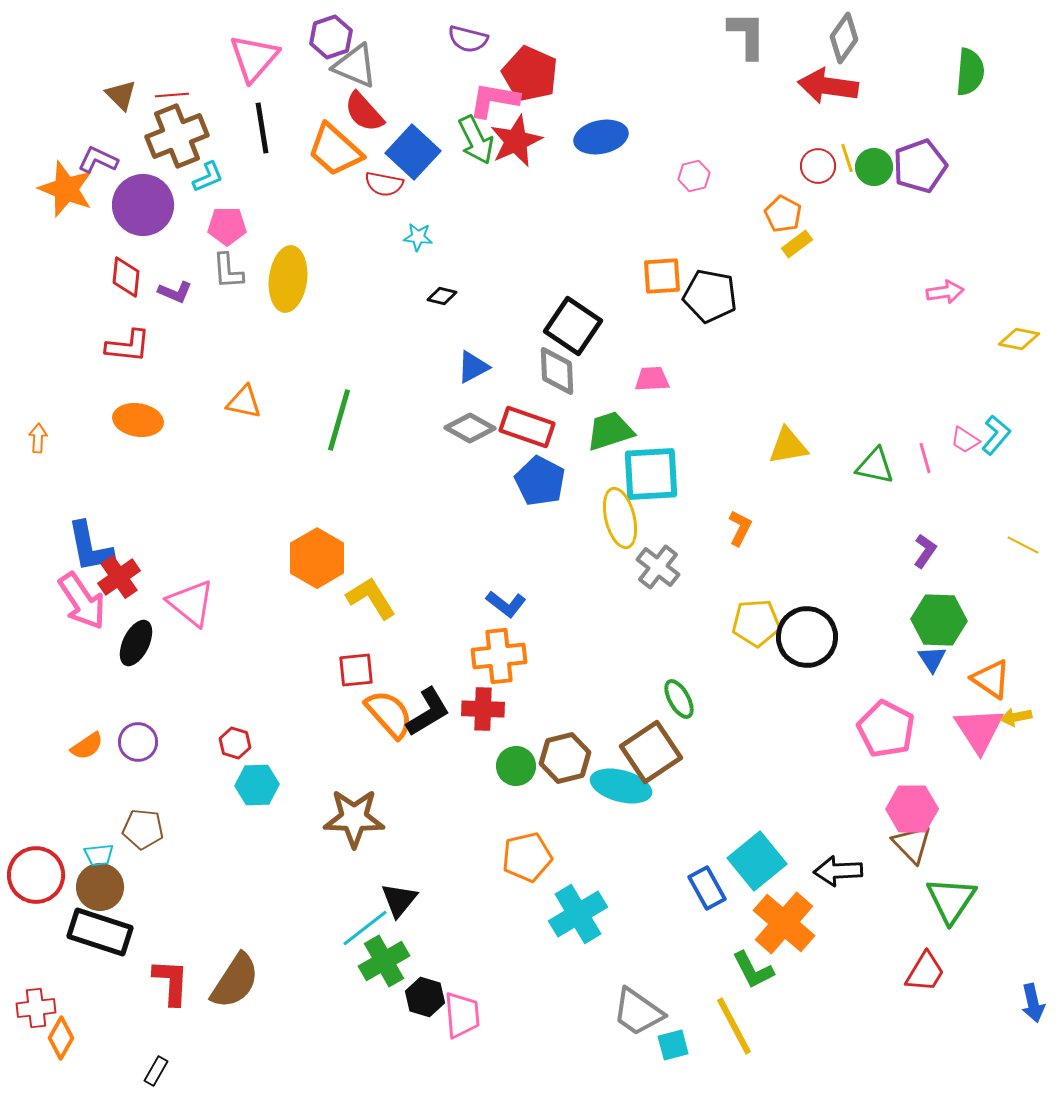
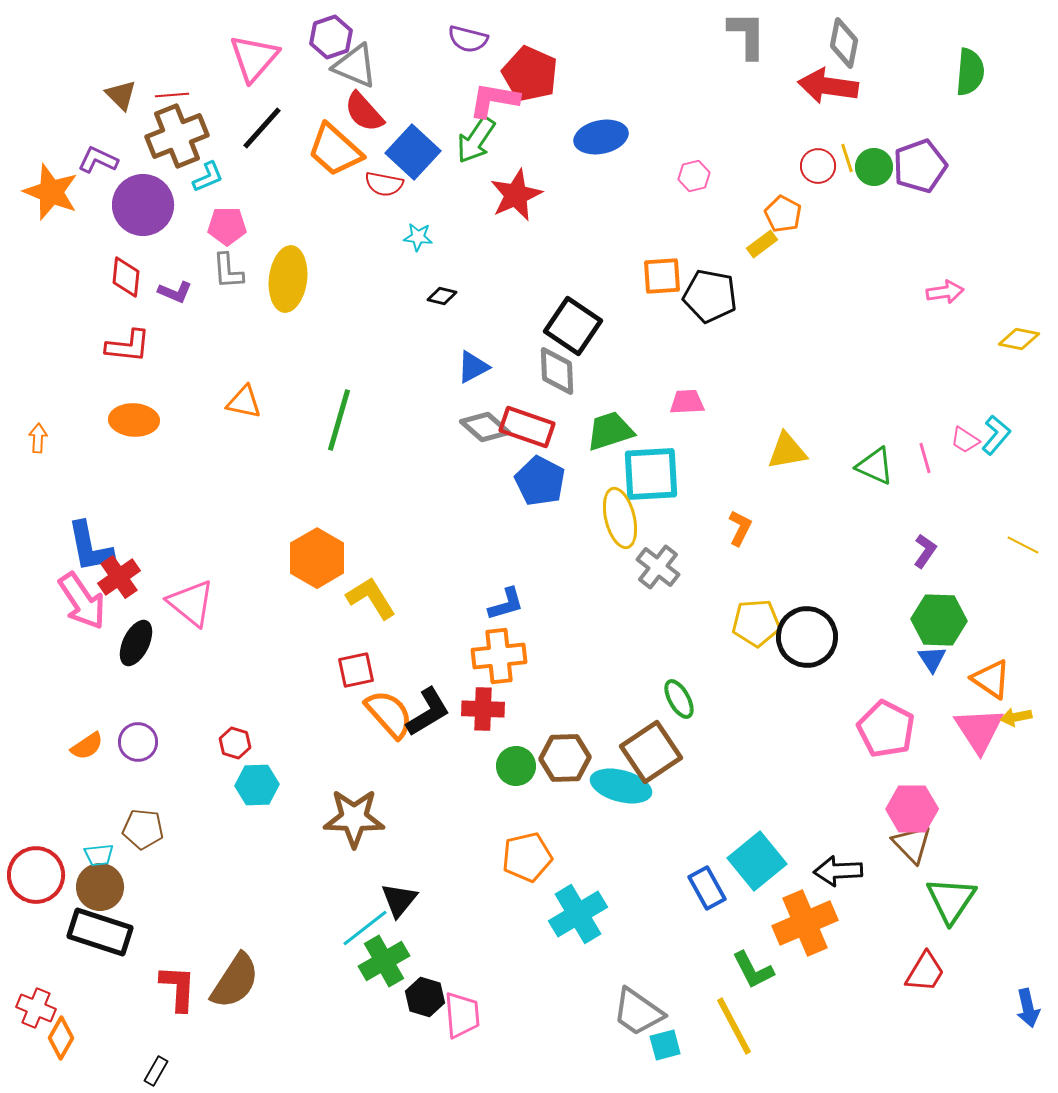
gray diamond at (844, 38): moved 5 px down; rotated 24 degrees counterclockwise
black line at (262, 128): rotated 51 degrees clockwise
green arrow at (476, 140): rotated 60 degrees clockwise
red star at (516, 141): moved 54 px down
orange star at (66, 189): moved 15 px left, 3 px down
yellow rectangle at (797, 244): moved 35 px left
pink trapezoid at (652, 379): moved 35 px right, 23 px down
orange ellipse at (138, 420): moved 4 px left; rotated 6 degrees counterclockwise
gray diamond at (470, 428): moved 15 px right, 1 px up; rotated 12 degrees clockwise
yellow triangle at (788, 446): moved 1 px left, 5 px down
green triangle at (875, 466): rotated 12 degrees clockwise
blue L-shape at (506, 604): rotated 54 degrees counterclockwise
red square at (356, 670): rotated 6 degrees counterclockwise
brown hexagon at (565, 758): rotated 12 degrees clockwise
orange cross at (784, 923): moved 21 px right; rotated 26 degrees clockwise
red L-shape at (171, 982): moved 7 px right, 6 px down
blue arrow at (1033, 1003): moved 5 px left, 5 px down
red cross at (36, 1008): rotated 30 degrees clockwise
cyan square at (673, 1045): moved 8 px left
